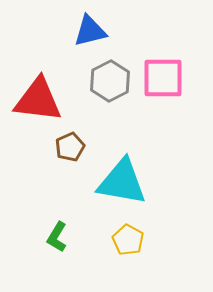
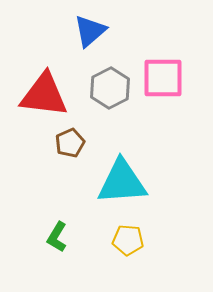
blue triangle: rotated 27 degrees counterclockwise
gray hexagon: moved 7 px down
red triangle: moved 6 px right, 5 px up
brown pentagon: moved 4 px up
cyan triangle: rotated 14 degrees counterclockwise
yellow pentagon: rotated 24 degrees counterclockwise
